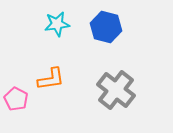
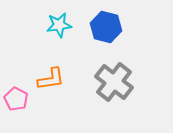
cyan star: moved 2 px right, 1 px down
gray cross: moved 2 px left, 8 px up
